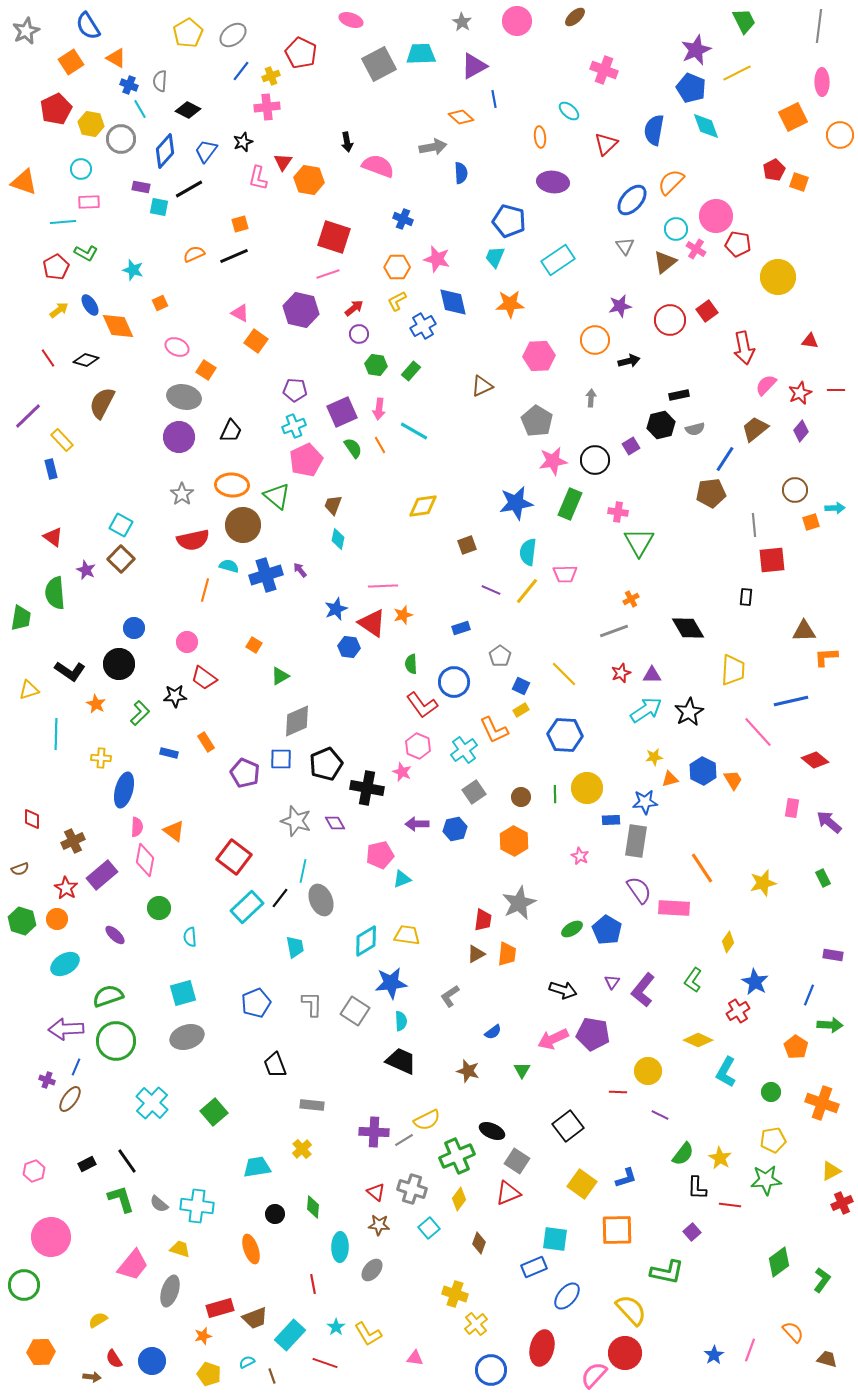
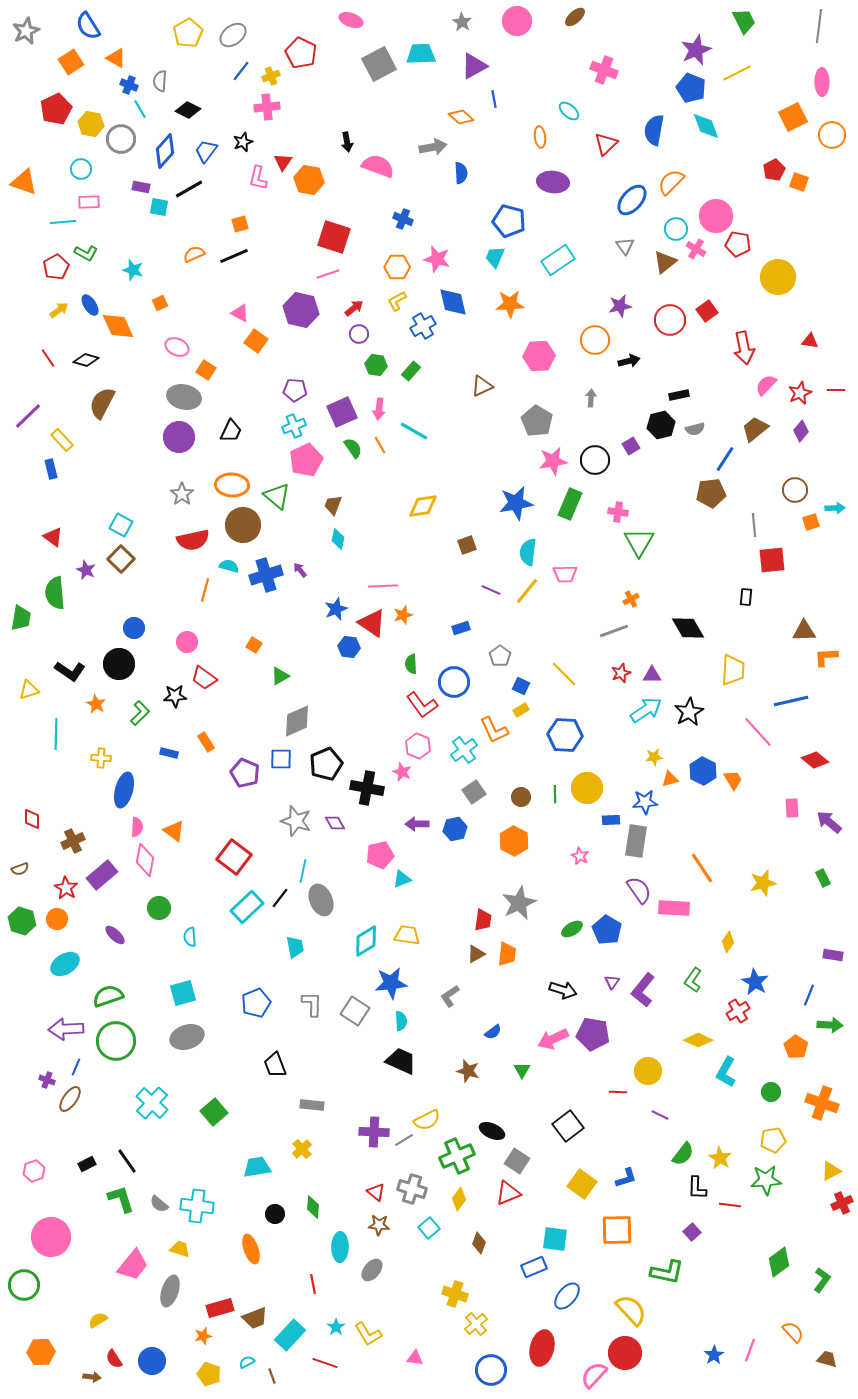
orange circle at (840, 135): moved 8 px left
pink rectangle at (792, 808): rotated 12 degrees counterclockwise
